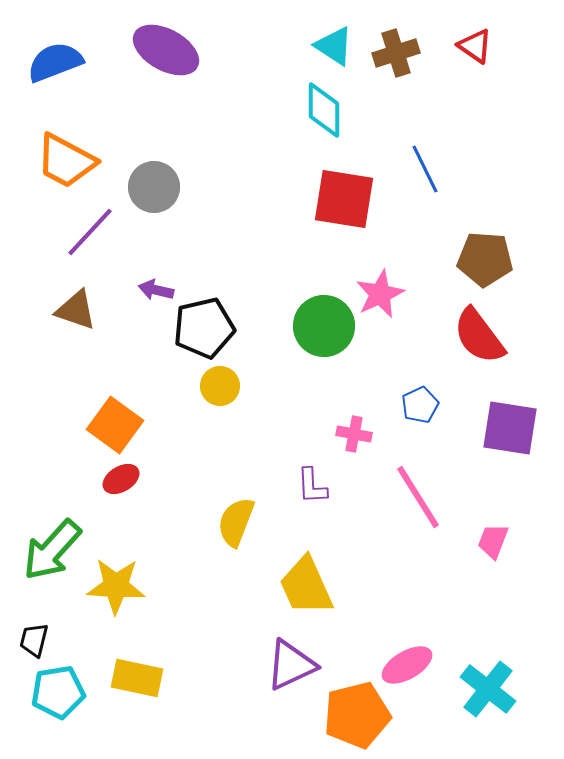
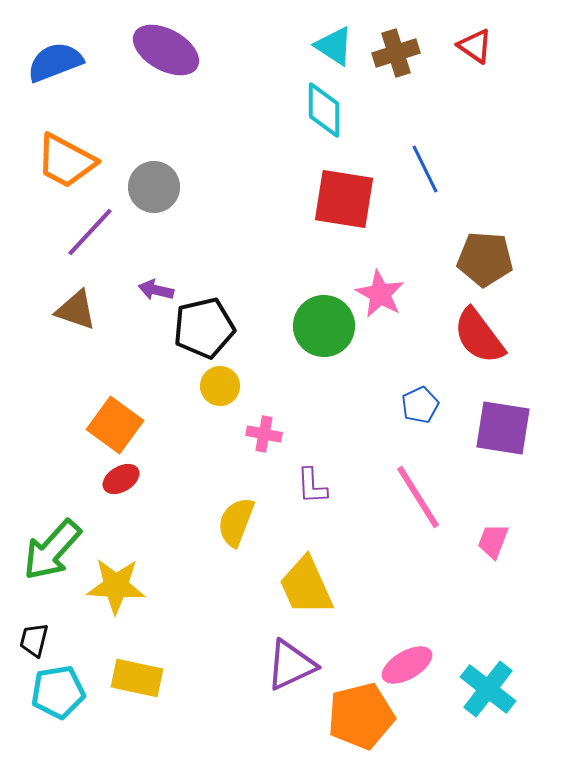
pink star: rotated 18 degrees counterclockwise
purple square: moved 7 px left
pink cross: moved 90 px left
orange pentagon: moved 4 px right, 1 px down
